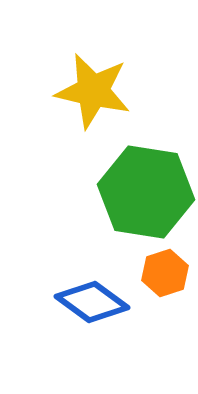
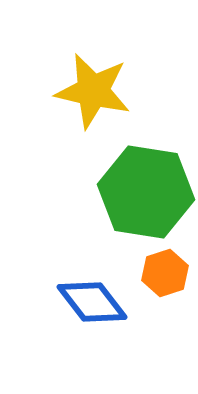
blue diamond: rotated 16 degrees clockwise
